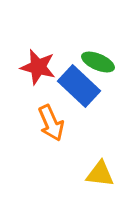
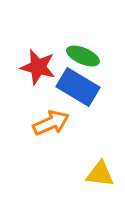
green ellipse: moved 15 px left, 6 px up
blue rectangle: moved 1 px left, 1 px down; rotated 12 degrees counterclockwise
orange arrow: rotated 90 degrees counterclockwise
